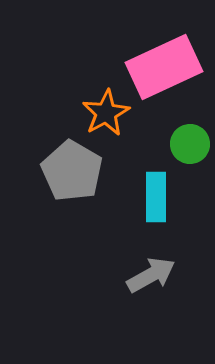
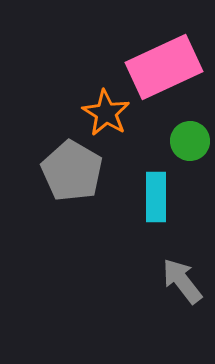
orange star: rotated 12 degrees counterclockwise
green circle: moved 3 px up
gray arrow: moved 31 px right, 6 px down; rotated 99 degrees counterclockwise
